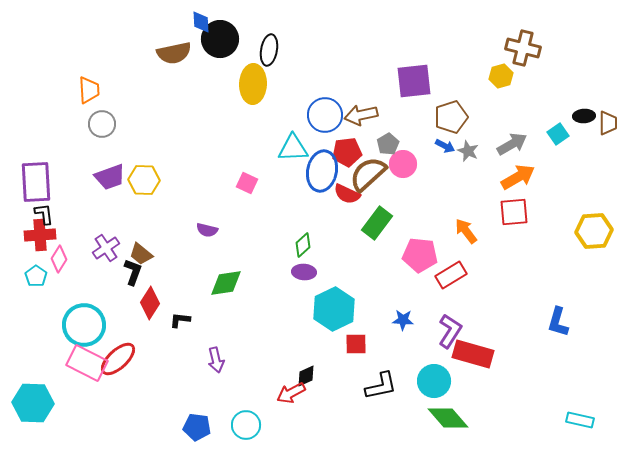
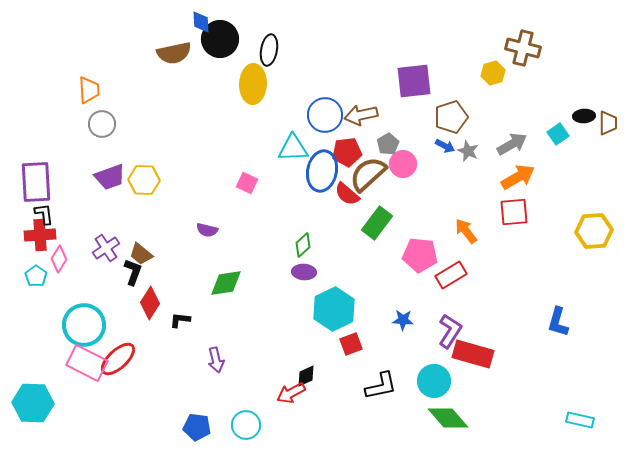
yellow hexagon at (501, 76): moved 8 px left, 3 px up
red semicircle at (347, 194): rotated 16 degrees clockwise
red square at (356, 344): moved 5 px left; rotated 20 degrees counterclockwise
